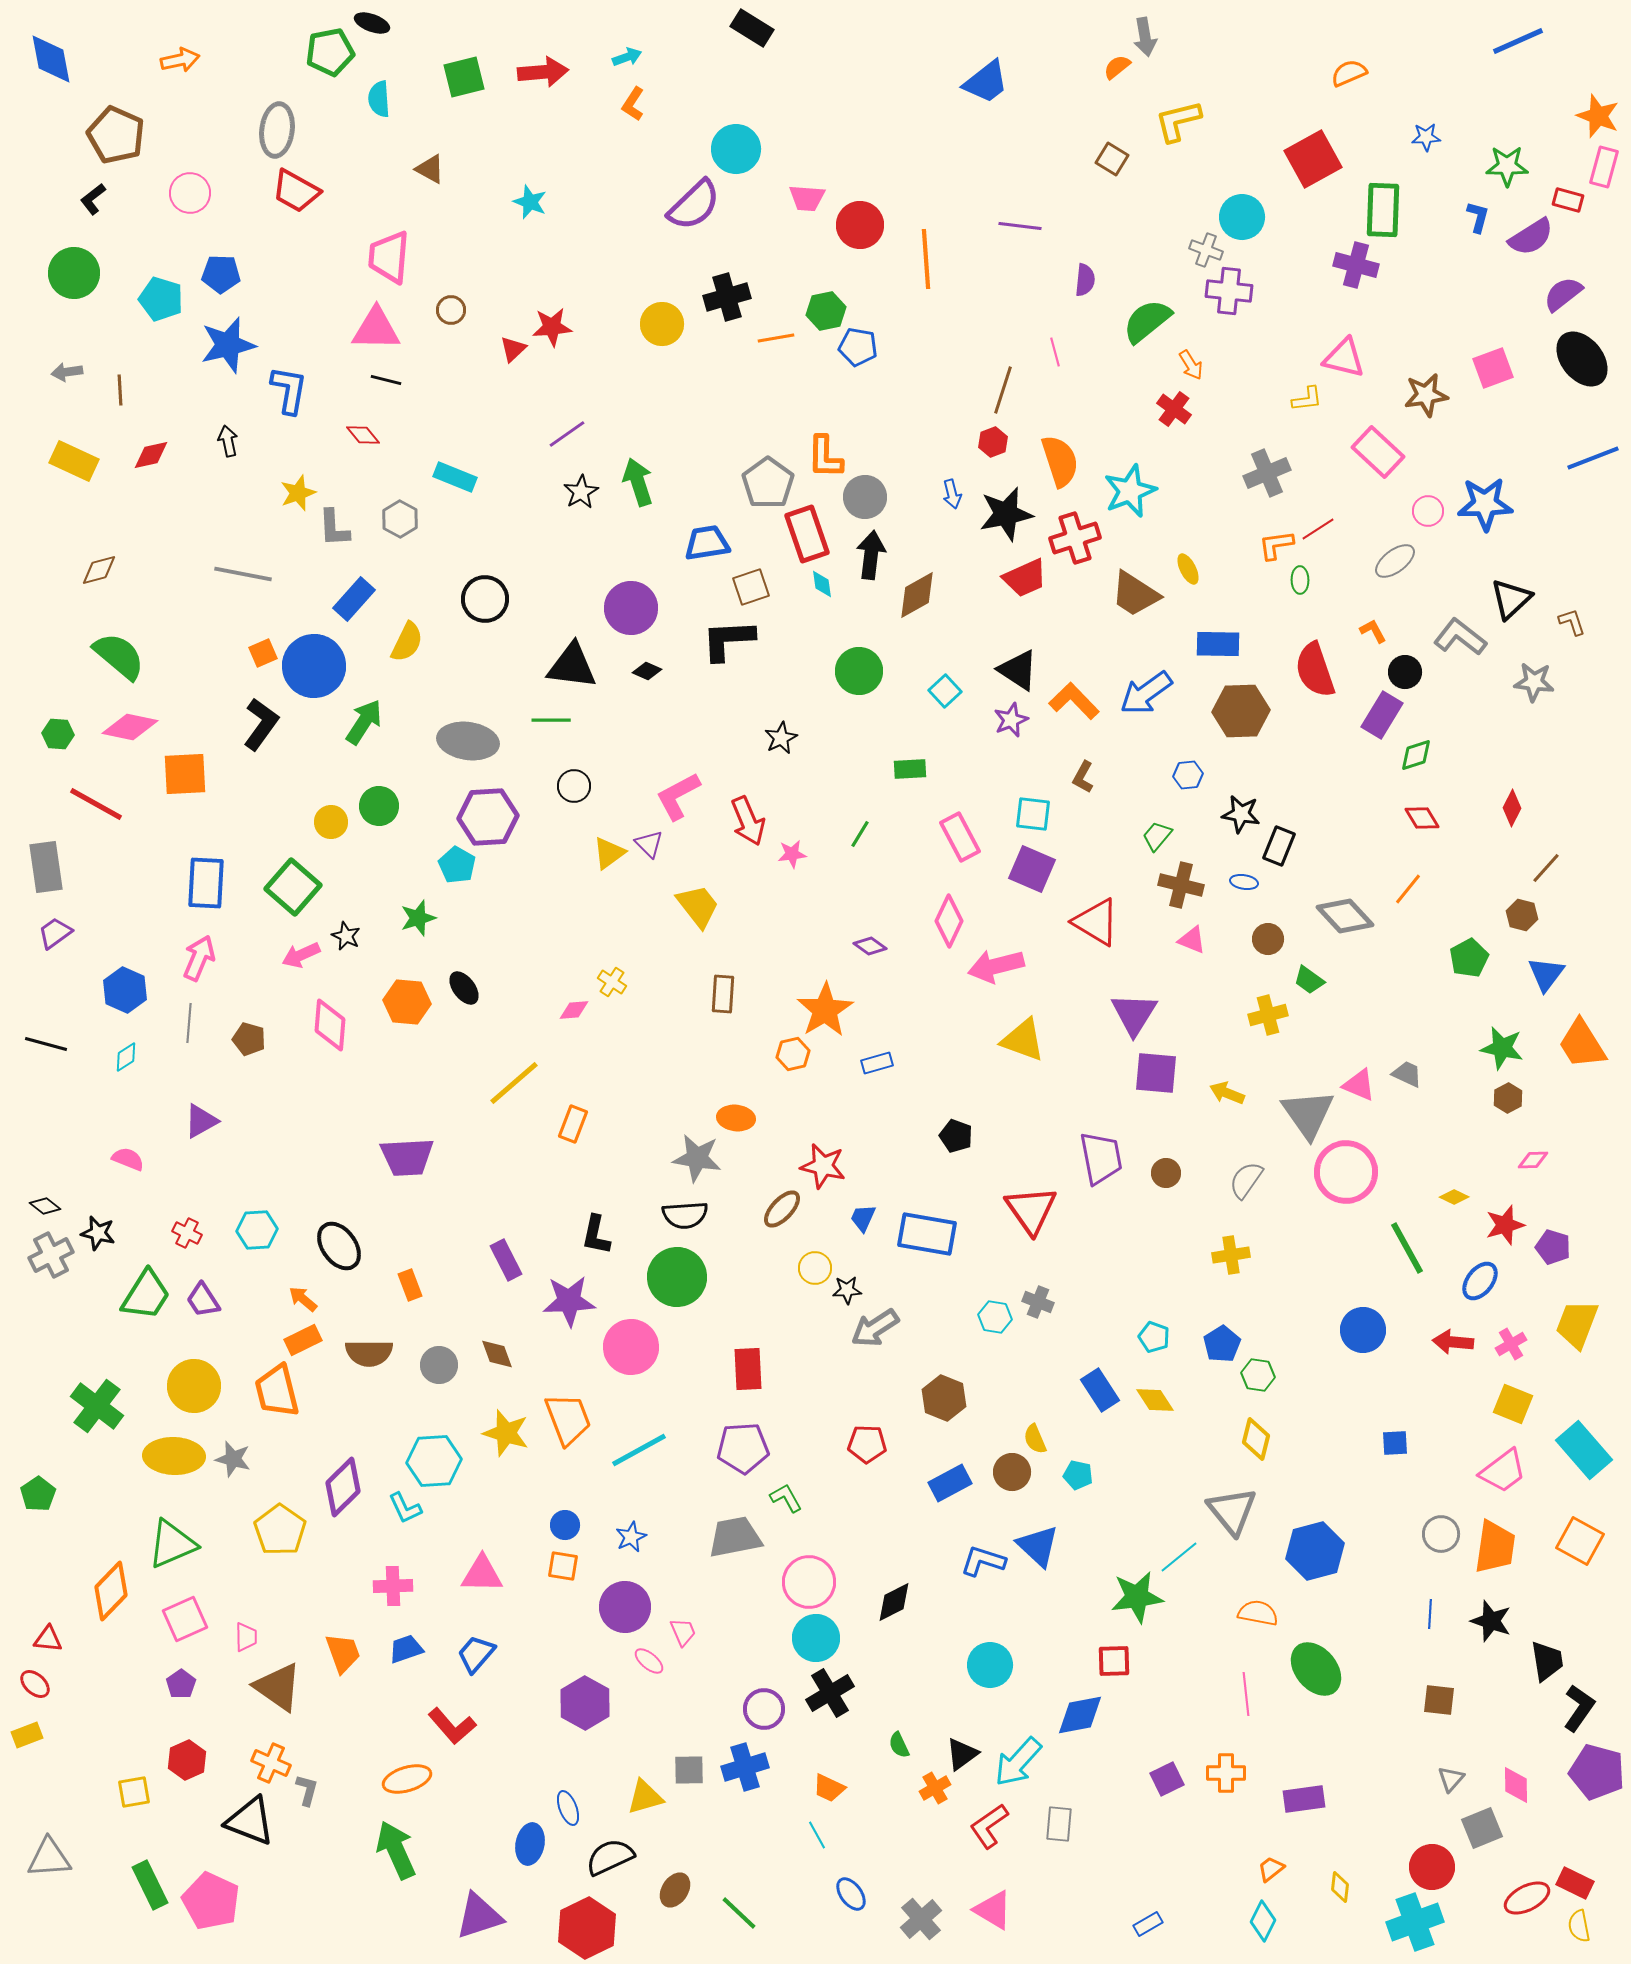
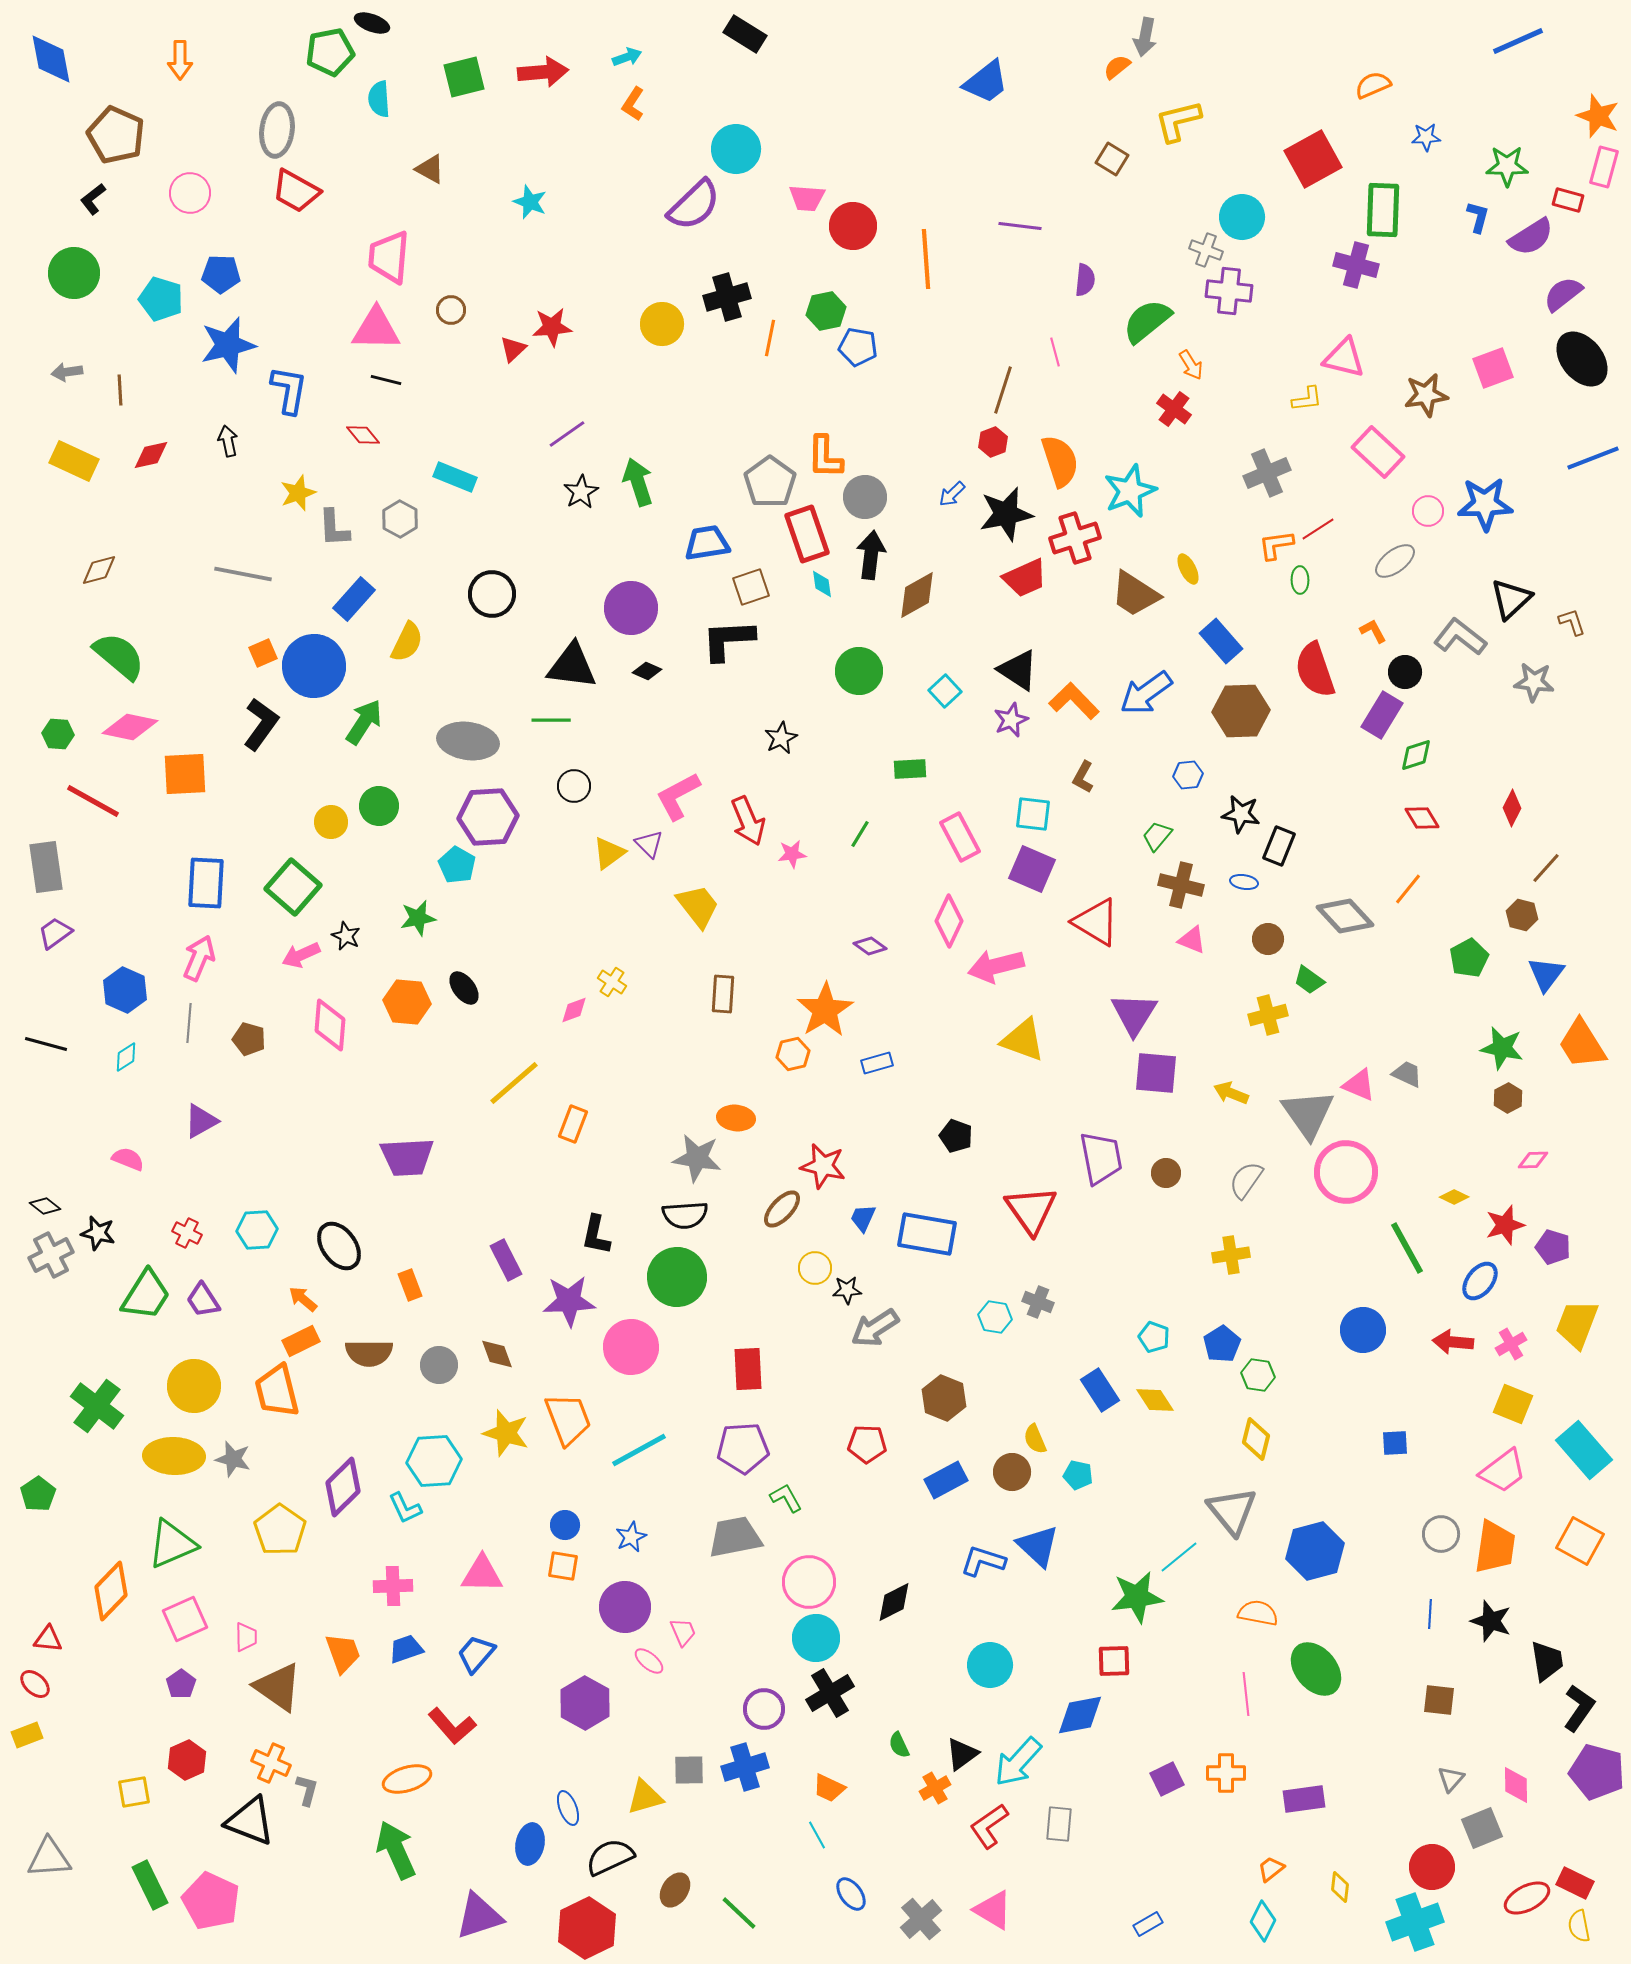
black rectangle at (752, 28): moved 7 px left, 6 px down
gray arrow at (1145, 37): rotated 21 degrees clockwise
orange arrow at (180, 60): rotated 102 degrees clockwise
orange semicircle at (1349, 73): moved 24 px right, 12 px down
red circle at (860, 225): moved 7 px left, 1 px down
orange line at (776, 338): moved 6 px left; rotated 69 degrees counterclockwise
gray pentagon at (768, 483): moved 2 px right, 1 px up
blue arrow at (952, 494): rotated 60 degrees clockwise
black circle at (485, 599): moved 7 px right, 5 px up
blue rectangle at (1218, 644): moved 3 px right, 3 px up; rotated 48 degrees clockwise
red line at (96, 804): moved 3 px left, 3 px up
green star at (418, 918): rotated 6 degrees clockwise
pink diamond at (574, 1010): rotated 16 degrees counterclockwise
yellow arrow at (1227, 1093): moved 4 px right
orange rectangle at (303, 1340): moved 2 px left, 1 px down
blue rectangle at (950, 1483): moved 4 px left, 3 px up
